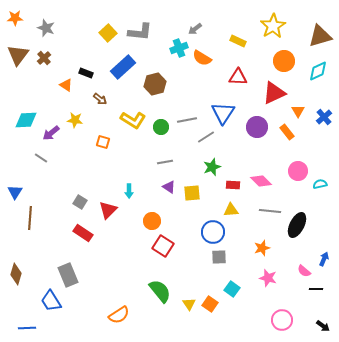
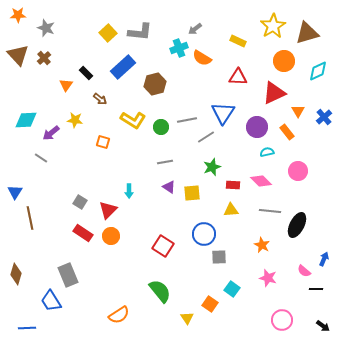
orange star at (15, 18): moved 3 px right, 3 px up
brown triangle at (320, 36): moved 13 px left, 3 px up
brown triangle at (18, 55): rotated 20 degrees counterclockwise
black rectangle at (86, 73): rotated 24 degrees clockwise
orange triangle at (66, 85): rotated 32 degrees clockwise
cyan semicircle at (320, 184): moved 53 px left, 32 px up
brown line at (30, 218): rotated 15 degrees counterclockwise
orange circle at (152, 221): moved 41 px left, 15 px down
blue circle at (213, 232): moved 9 px left, 2 px down
orange star at (262, 248): moved 3 px up; rotated 28 degrees counterclockwise
yellow triangle at (189, 304): moved 2 px left, 14 px down
